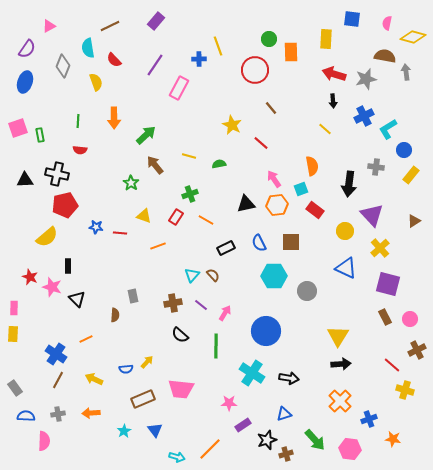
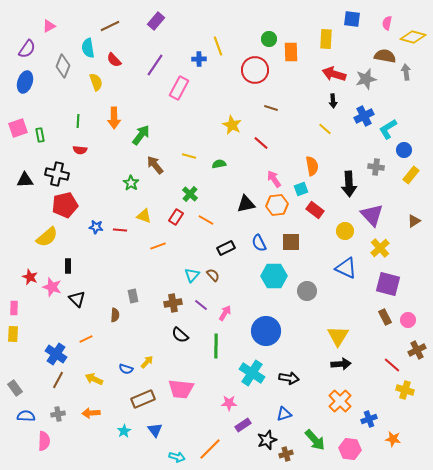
brown line at (271, 108): rotated 32 degrees counterclockwise
green arrow at (146, 135): moved 5 px left; rotated 10 degrees counterclockwise
black arrow at (349, 184): rotated 10 degrees counterclockwise
green cross at (190, 194): rotated 28 degrees counterclockwise
red line at (120, 233): moved 3 px up
pink circle at (410, 319): moved 2 px left, 1 px down
blue semicircle at (126, 369): rotated 24 degrees clockwise
